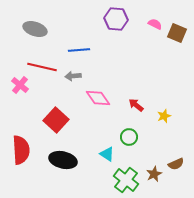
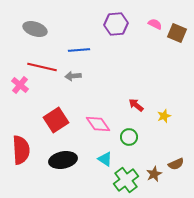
purple hexagon: moved 5 px down; rotated 10 degrees counterclockwise
pink diamond: moved 26 px down
red square: rotated 15 degrees clockwise
cyan triangle: moved 2 px left, 5 px down
black ellipse: rotated 24 degrees counterclockwise
green cross: rotated 15 degrees clockwise
